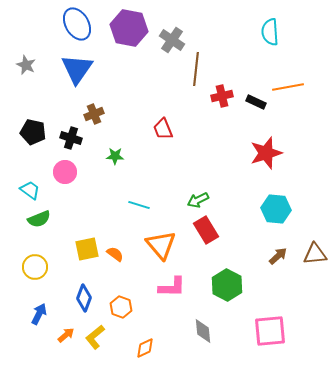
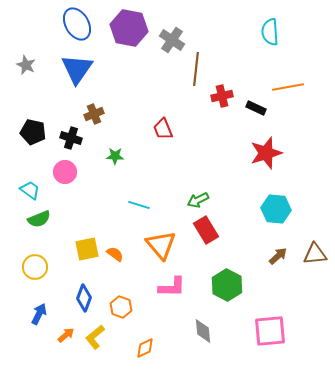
black rectangle: moved 6 px down
